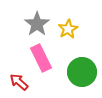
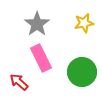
yellow star: moved 16 px right, 6 px up; rotated 18 degrees clockwise
